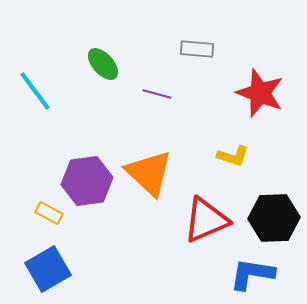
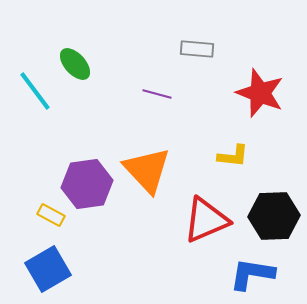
green ellipse: moved 28 px left
yellow L-shape: rotated 12 degrees counterclockwise
orange triangle: moved 2 px left, 3 px up; rotated 4 degrees clockwise
purple hexagon: moved 3 px down
yellow rectangle: moved 2 px right, 2 px down
black hexagon: moved 2 px up
